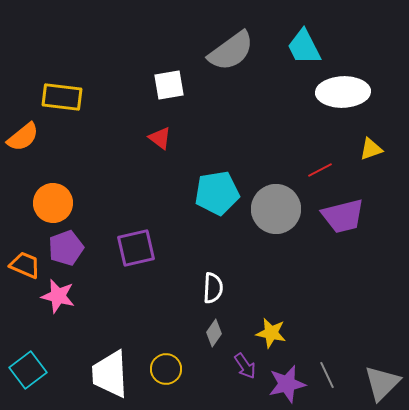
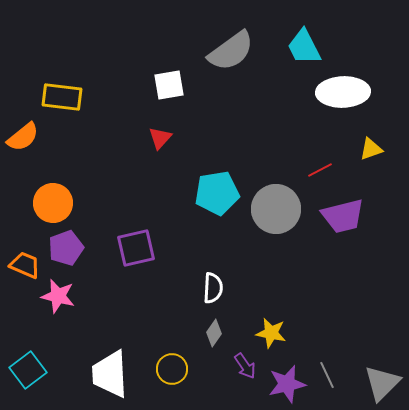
red triangle: rotated 35 degrees clockwise
yellow circle: moved 6 px right
